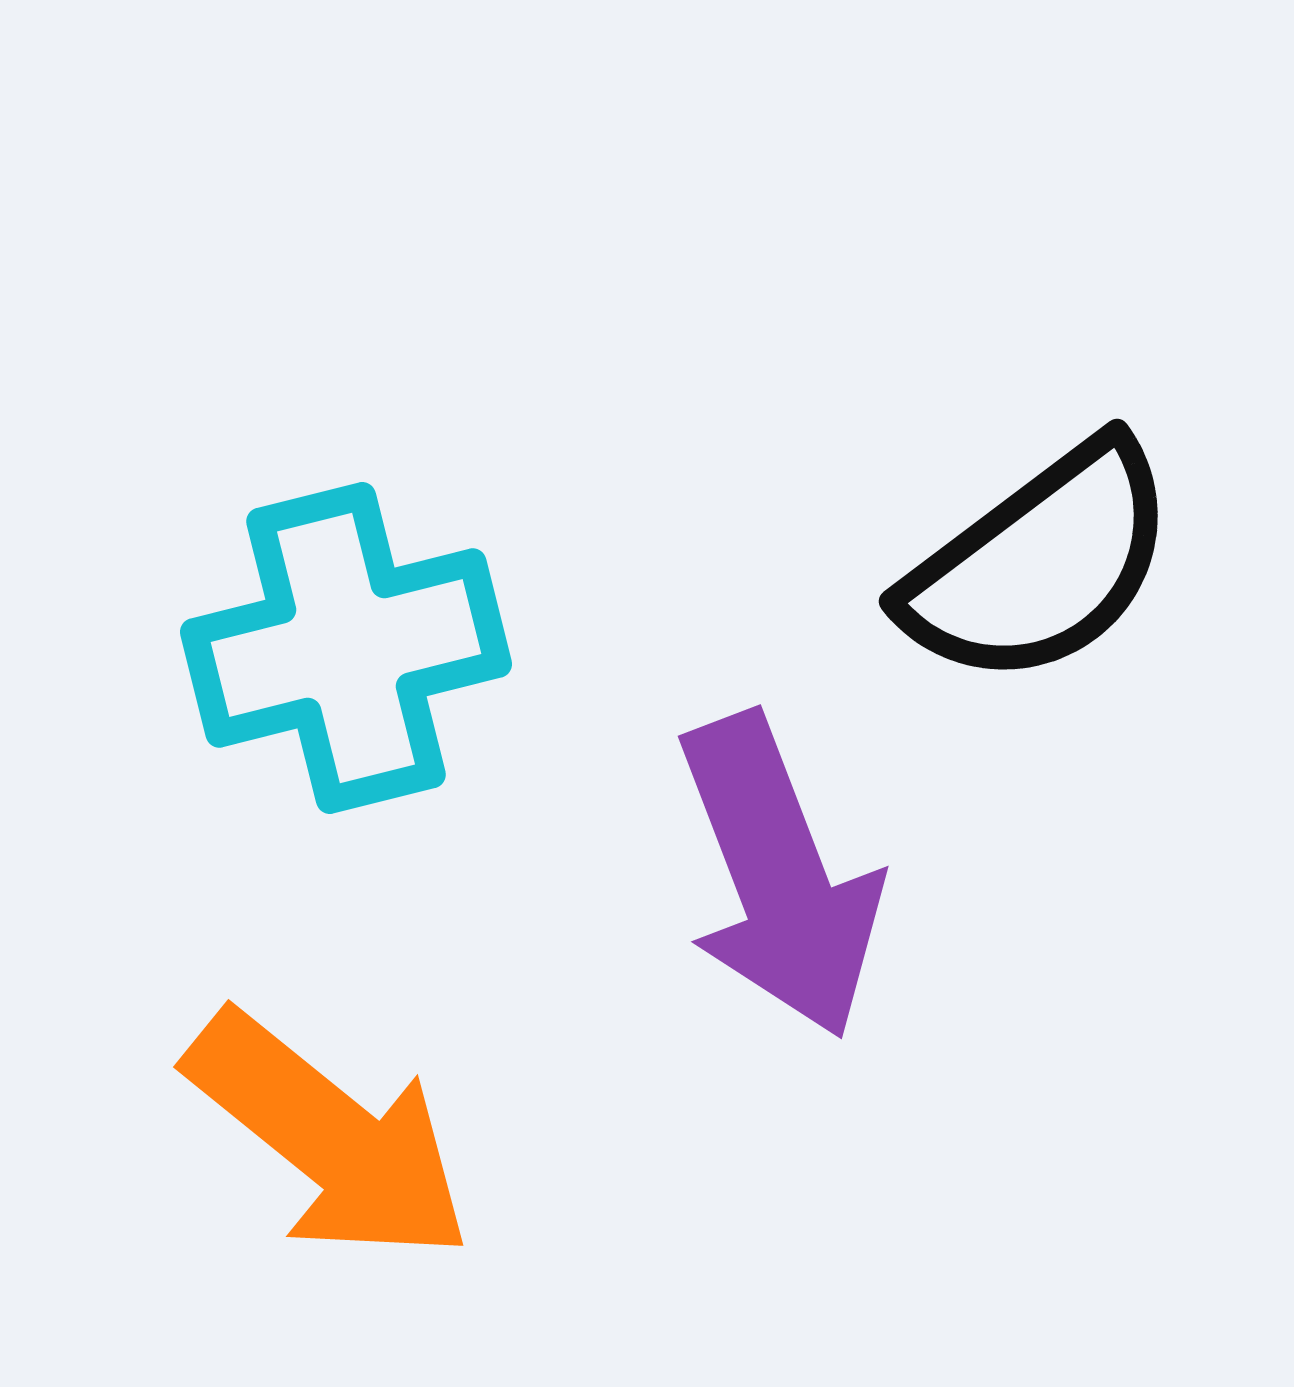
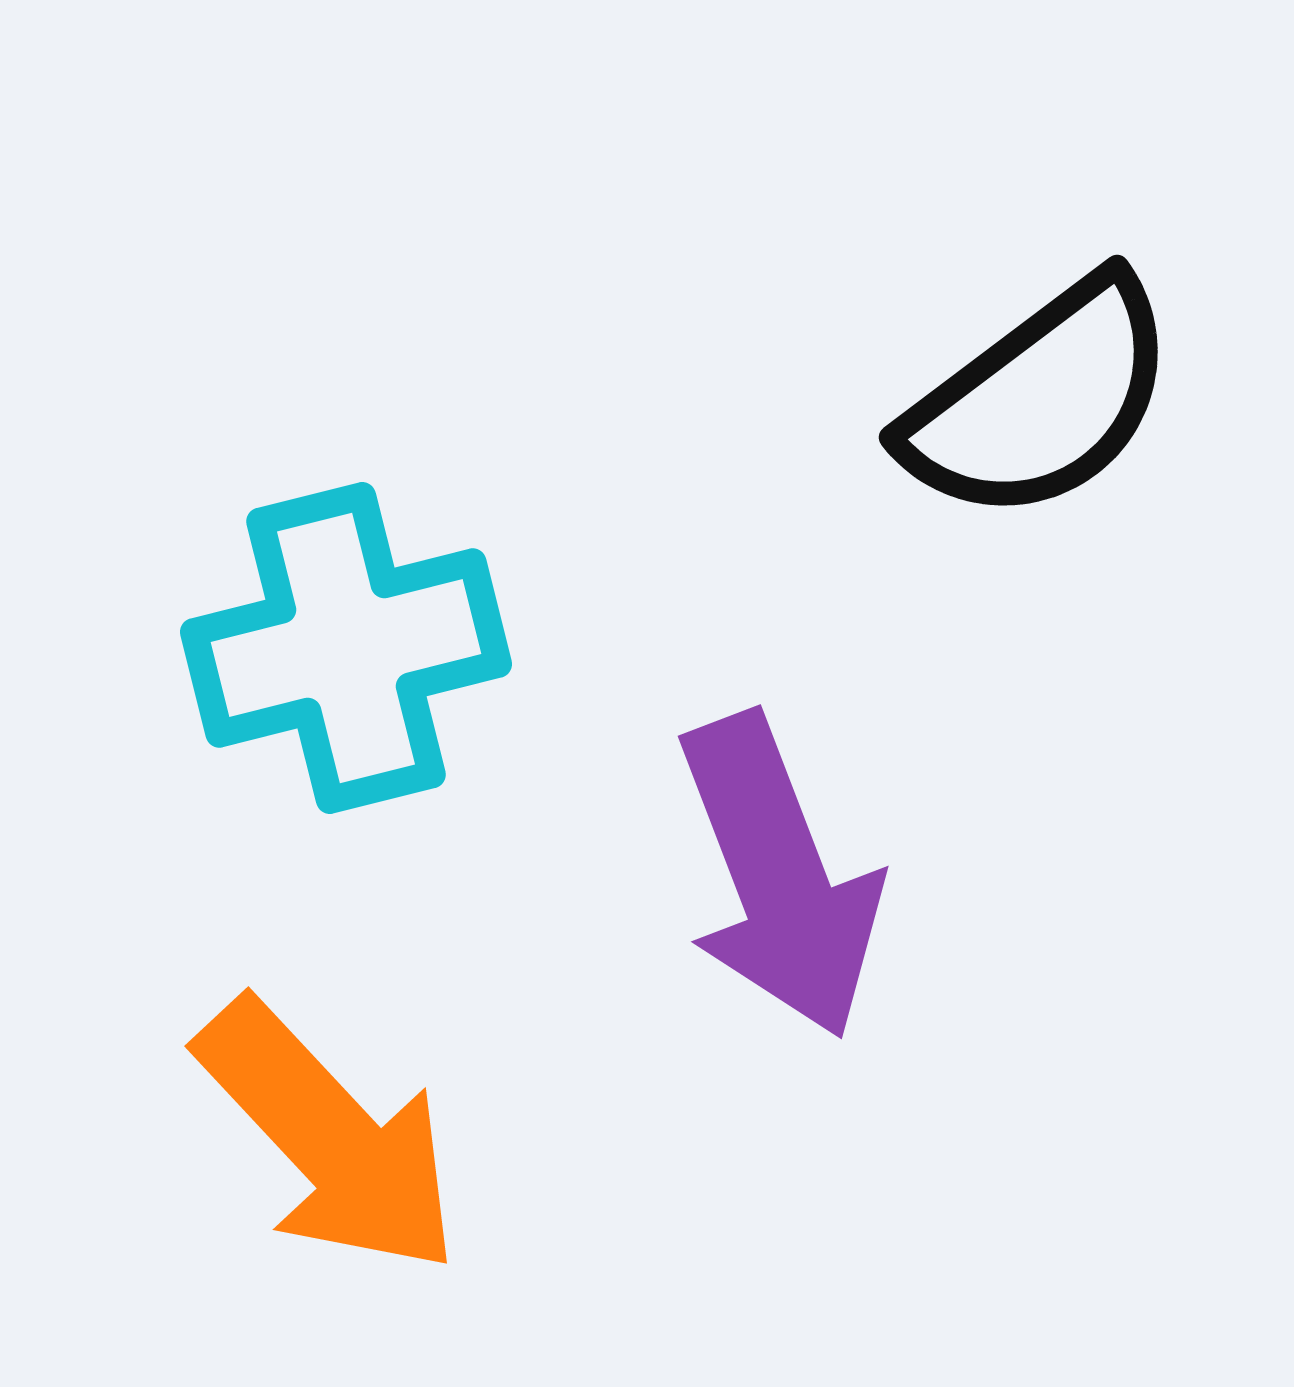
black semicircle: moved 164 px up
orange arrow: rotated 8 degrees clockwise
